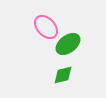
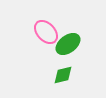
pink ellipse: moved 5 px down
